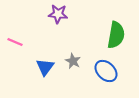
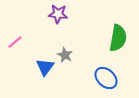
green semicircle: moved 2 px right, 3 px down
pink line: rotated 63 degrees counterclockwise
gray star: moved 8 px left, 6 px up
blue ellipse: moved 7 px down
